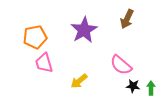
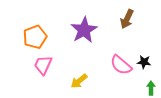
orange pentagon: rotated 10 degrees counterclockwise
pink trapezoid: moved 1 px left, 2 px down; rotated 40 degrees clockwise
black star: moved 11 px right, 24 px up
